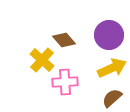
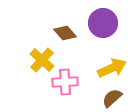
purple circle: moved 6 px left, 12 px up
brown diamond: moved 1 px right, 7 px up
